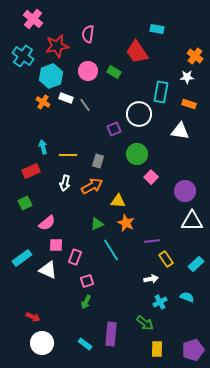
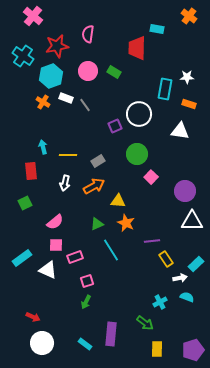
pink cross at (33, 19): moved 3 px up
red trapezoid at (137, 52): moved 4 px up; rotated 35 degrees clockwise
orange cross at (195, 56): moved 6 px left, 40 px up
cyan rectangle at (161, 92): moved 4 px right, 3 px up
purple square at (114, 129): moved 1 px right, 3 px up
gray rectangle at (98, 161): rotated 40 degrees clockwise
red rectangle at (31, 171): rotated 72 degrees counterclockwise
orange arrow at (92, 186): moved 2 px right
pink semicircle at (47, 223): moved 8 px right, 1 px up
pink rectangle at (75, 257): rotated 49 degrees clockwise
white arrow at (151, 279): moved 29 px right, 1 px up
